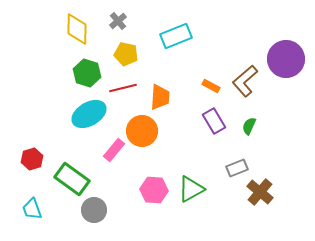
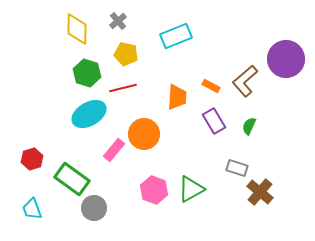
orange trapezoid: moved 17 px right
orange circle: moved 2 px right, 3 px down
gray rectangle: rotated 40 degrees clockwise
pink hexagon: rotated 16 degrees clockwise
gray circle: moved 2 px up
